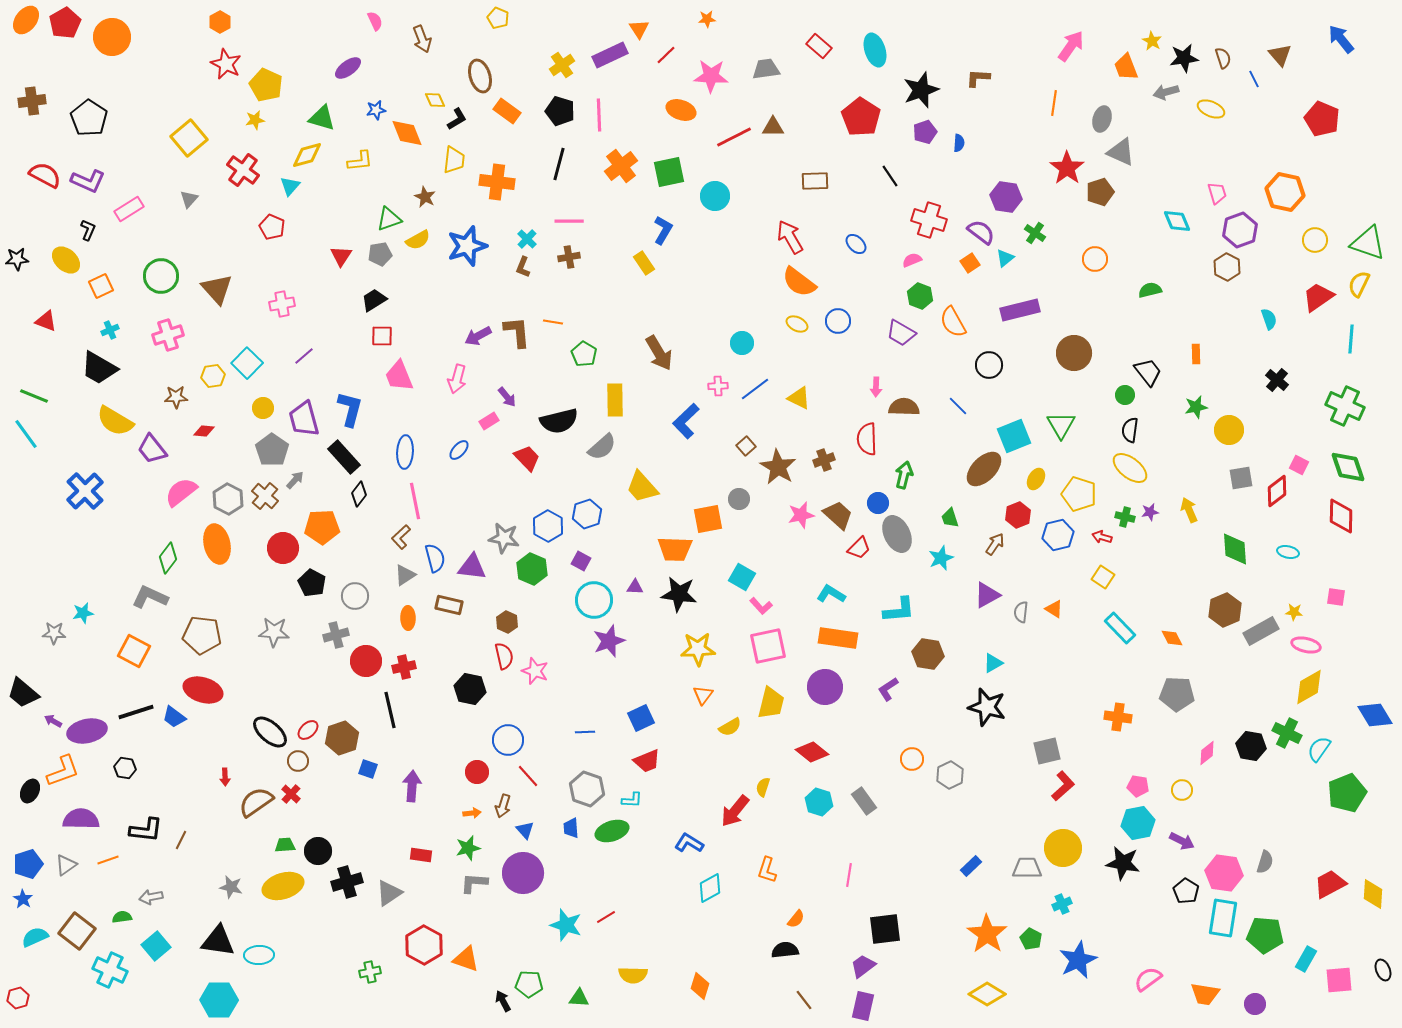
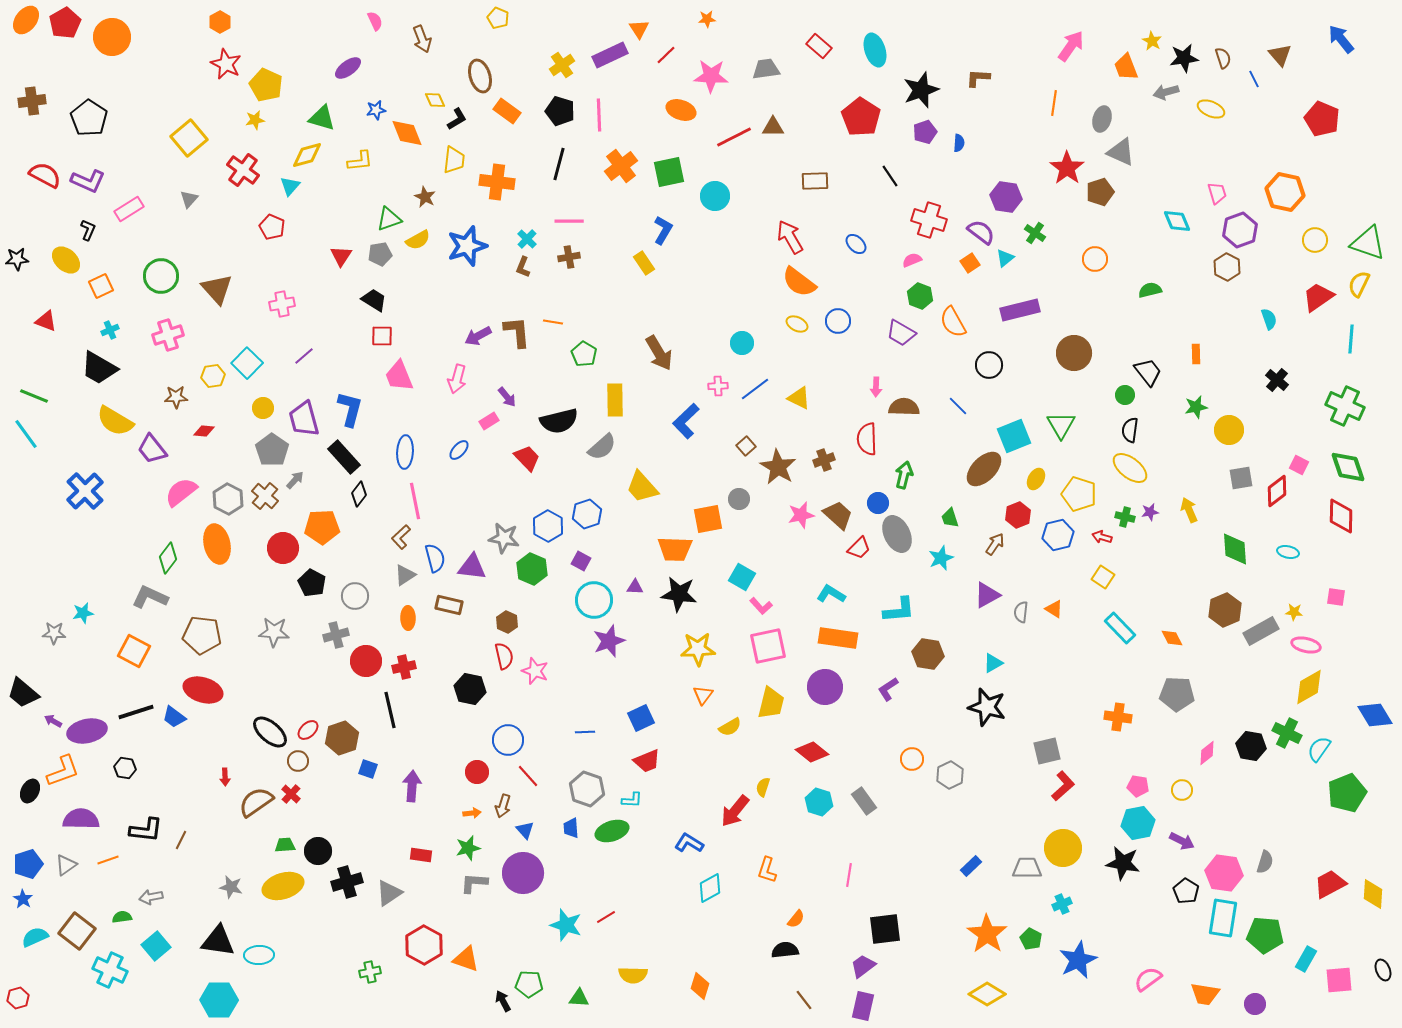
black trapezoid at (374, 300): rotated 64 degrees clockwise
